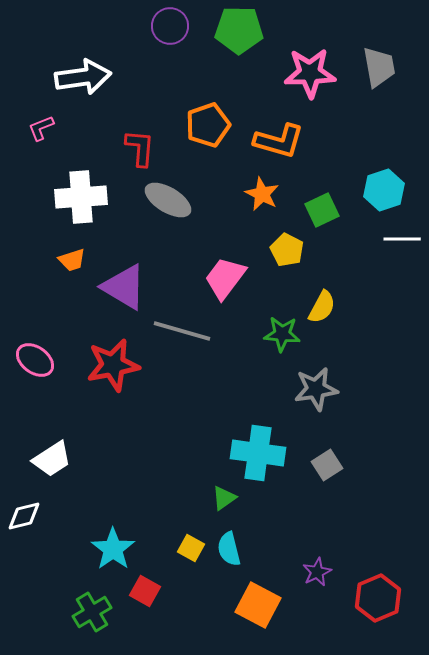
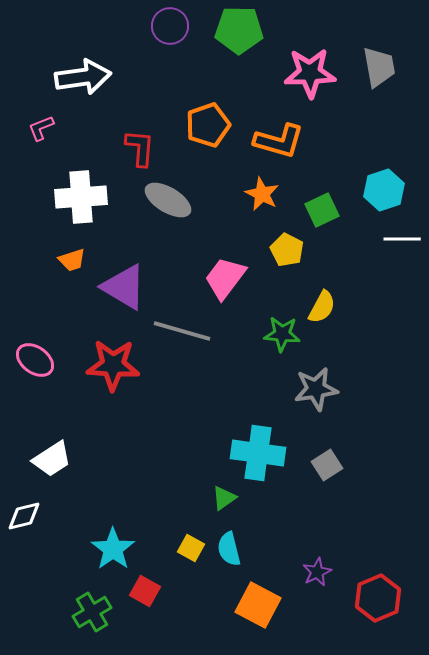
red star: rotated 14 degrees clockwise
